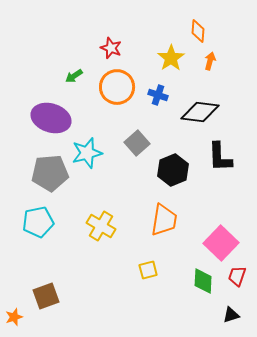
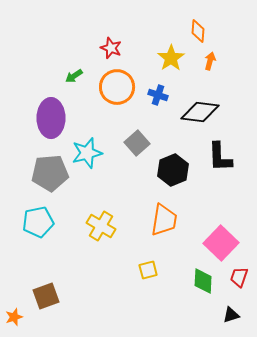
purple ellipse: rotated 72 degrees clockwise
red trapezoid: moved 2 px right, 1 px down
